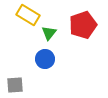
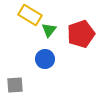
yellow rectangle: moved 2 px right
red pentagon: moved 2 px left, 9 px down
green triangle: moved 3 px up
